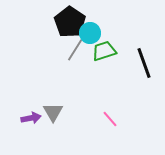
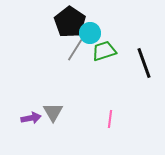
pink line: rotated 48 degrees clockwise
